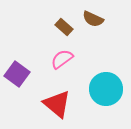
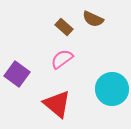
cyan circle: moved 6 px right
